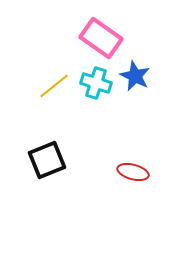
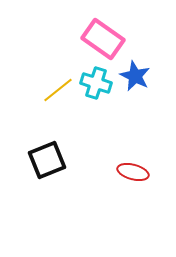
pink rectangle: moved 2 px right, 1 px down
yellow line: moved 4 px right, 4 px down
